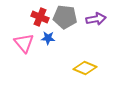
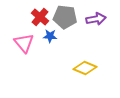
red cross: rotated 18 degrees clockwise
blue star: moved 2 px right, 2 px up
